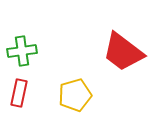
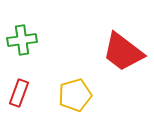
green cross: moved 11 px up
red rectangle: rotated 8 degrees clockwise
